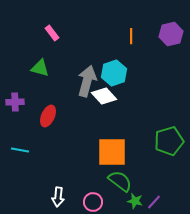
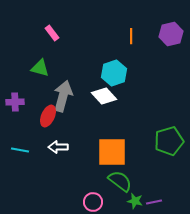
gray arrow: moved 24 px left, 15 px down
white arrow: moved 50 px up; rotated 84 degrees clockwise
purple line: rotated 35 degrees clockwise
